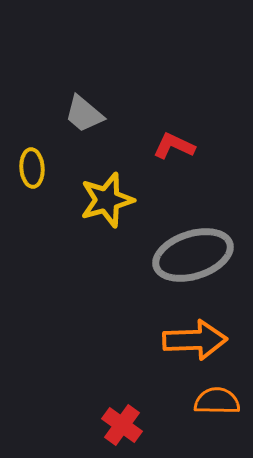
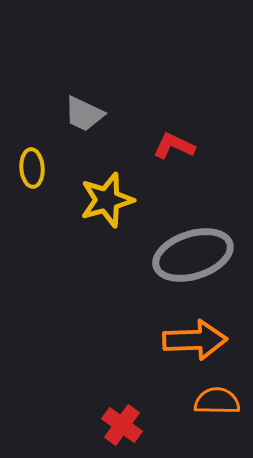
gray trapezoid: rotated 15 degrees counterclockwise
